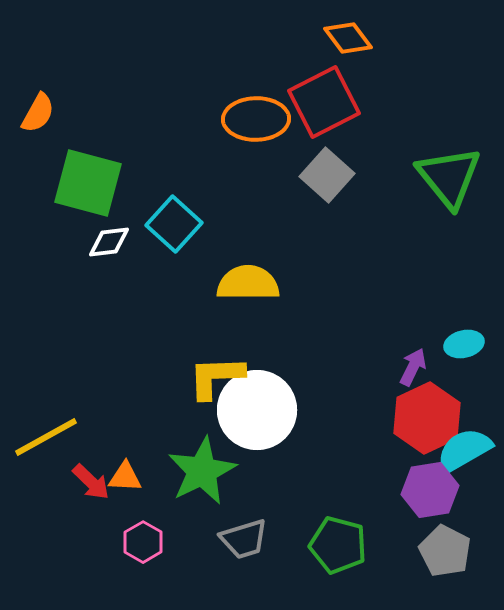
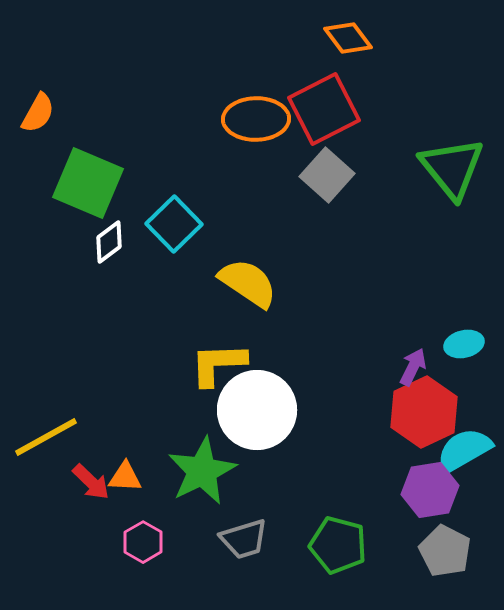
red square: moved 7 px down
green triangle: moved 3 px right, 9 px up
green square: rotated 8 degrees clockwise
cyan square: rotated 4 degrees clockwise
white diamond: rotated 30 degrees counterclockwise
yellow semicircle: rotated 34 degrees clockwise
yellow L-shape: moved 2 px right, 13 px up
red hexagon: moved 3 px left, 6 px up
